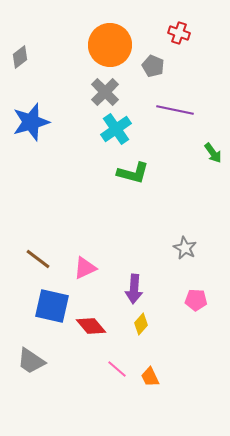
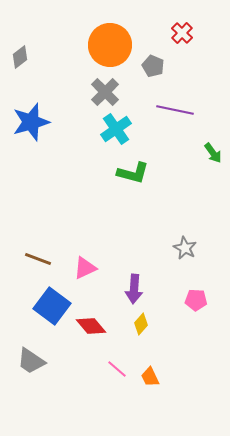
red cross: moved 3 px right; rotated 25 degrees clockwise
brown line: rotated 16 degrees counterclockwise
blue square: rotated 24 degrees clockwise
